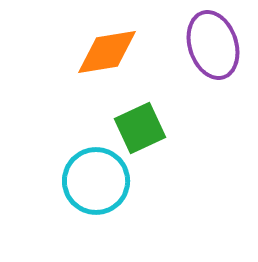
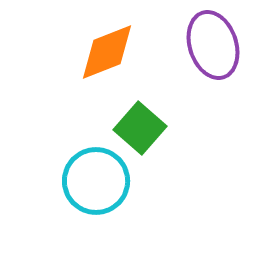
orange diamond: rotated 12 degrees counterclockwise
green square: rotated 24 degrees counterclockwise
